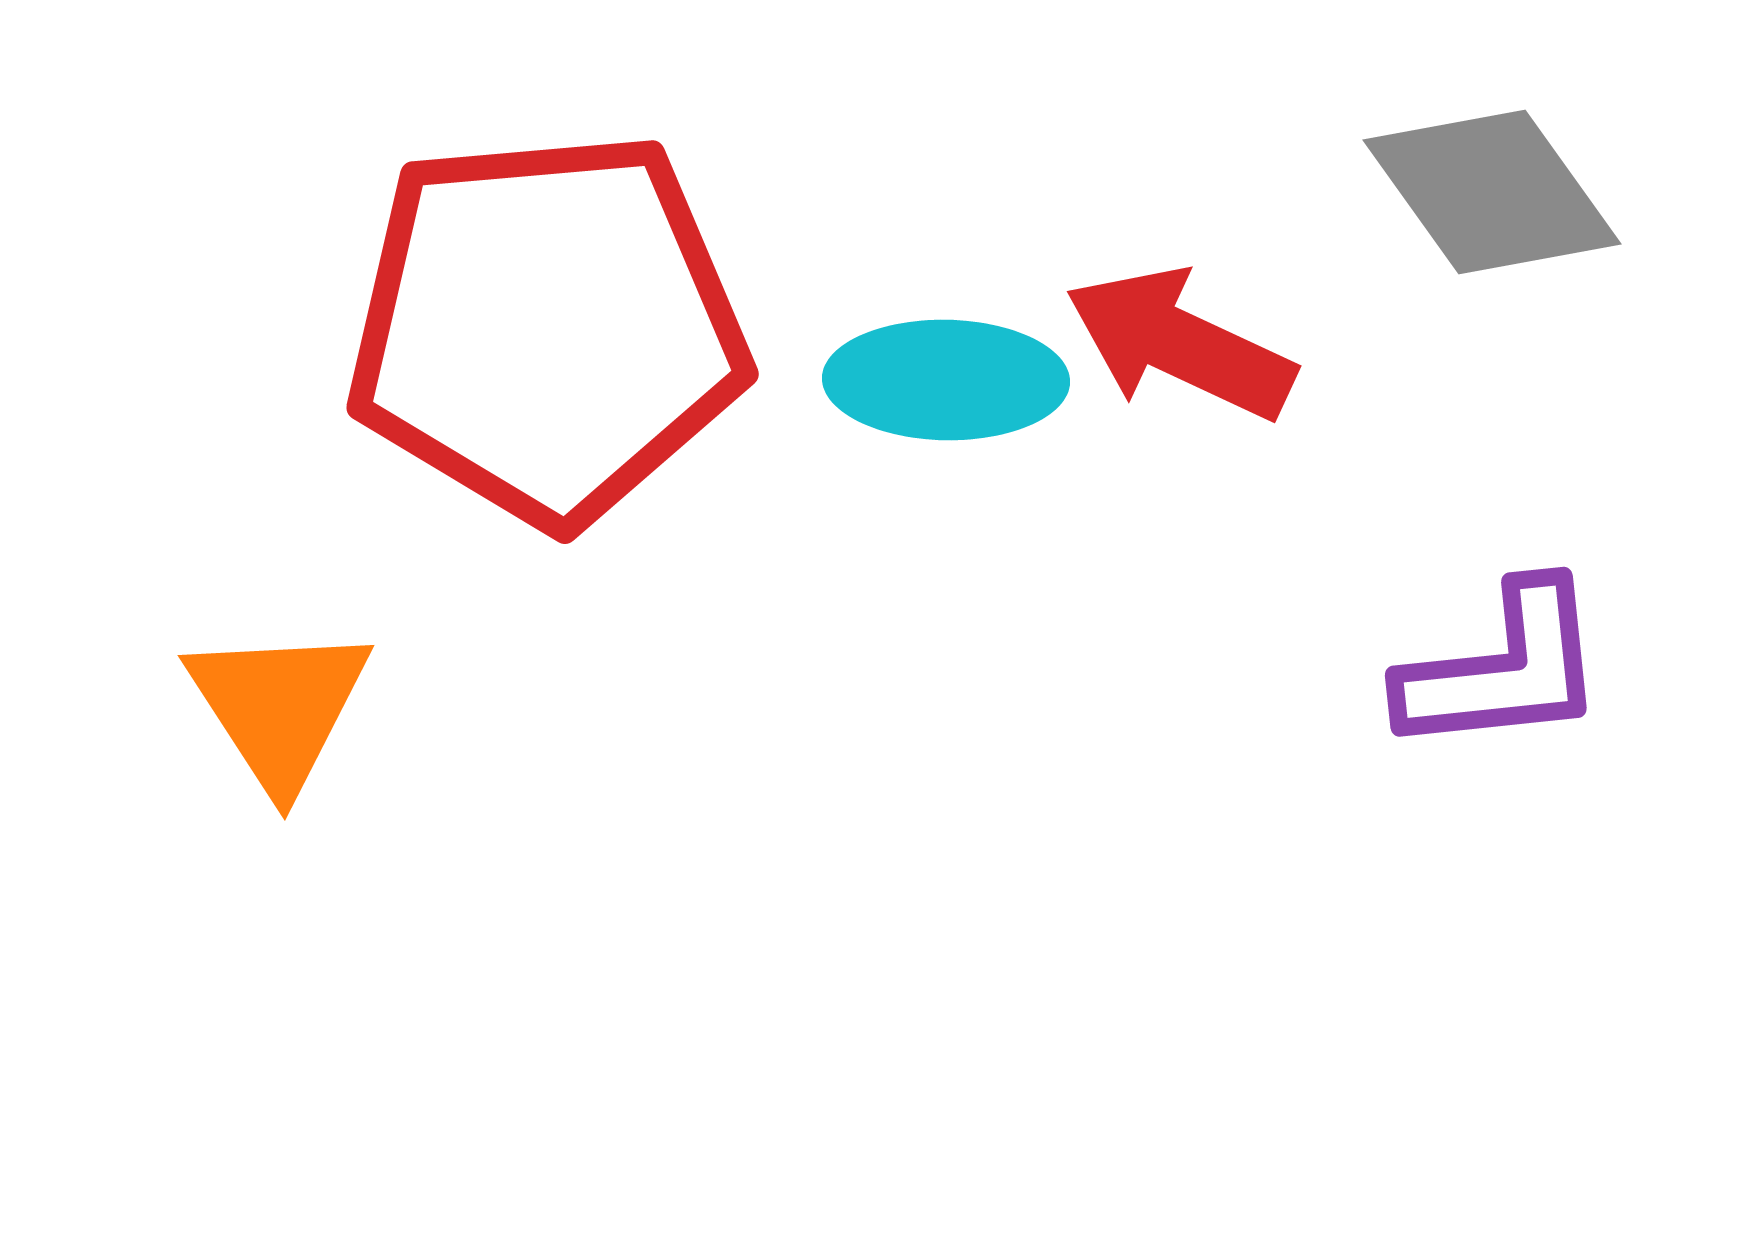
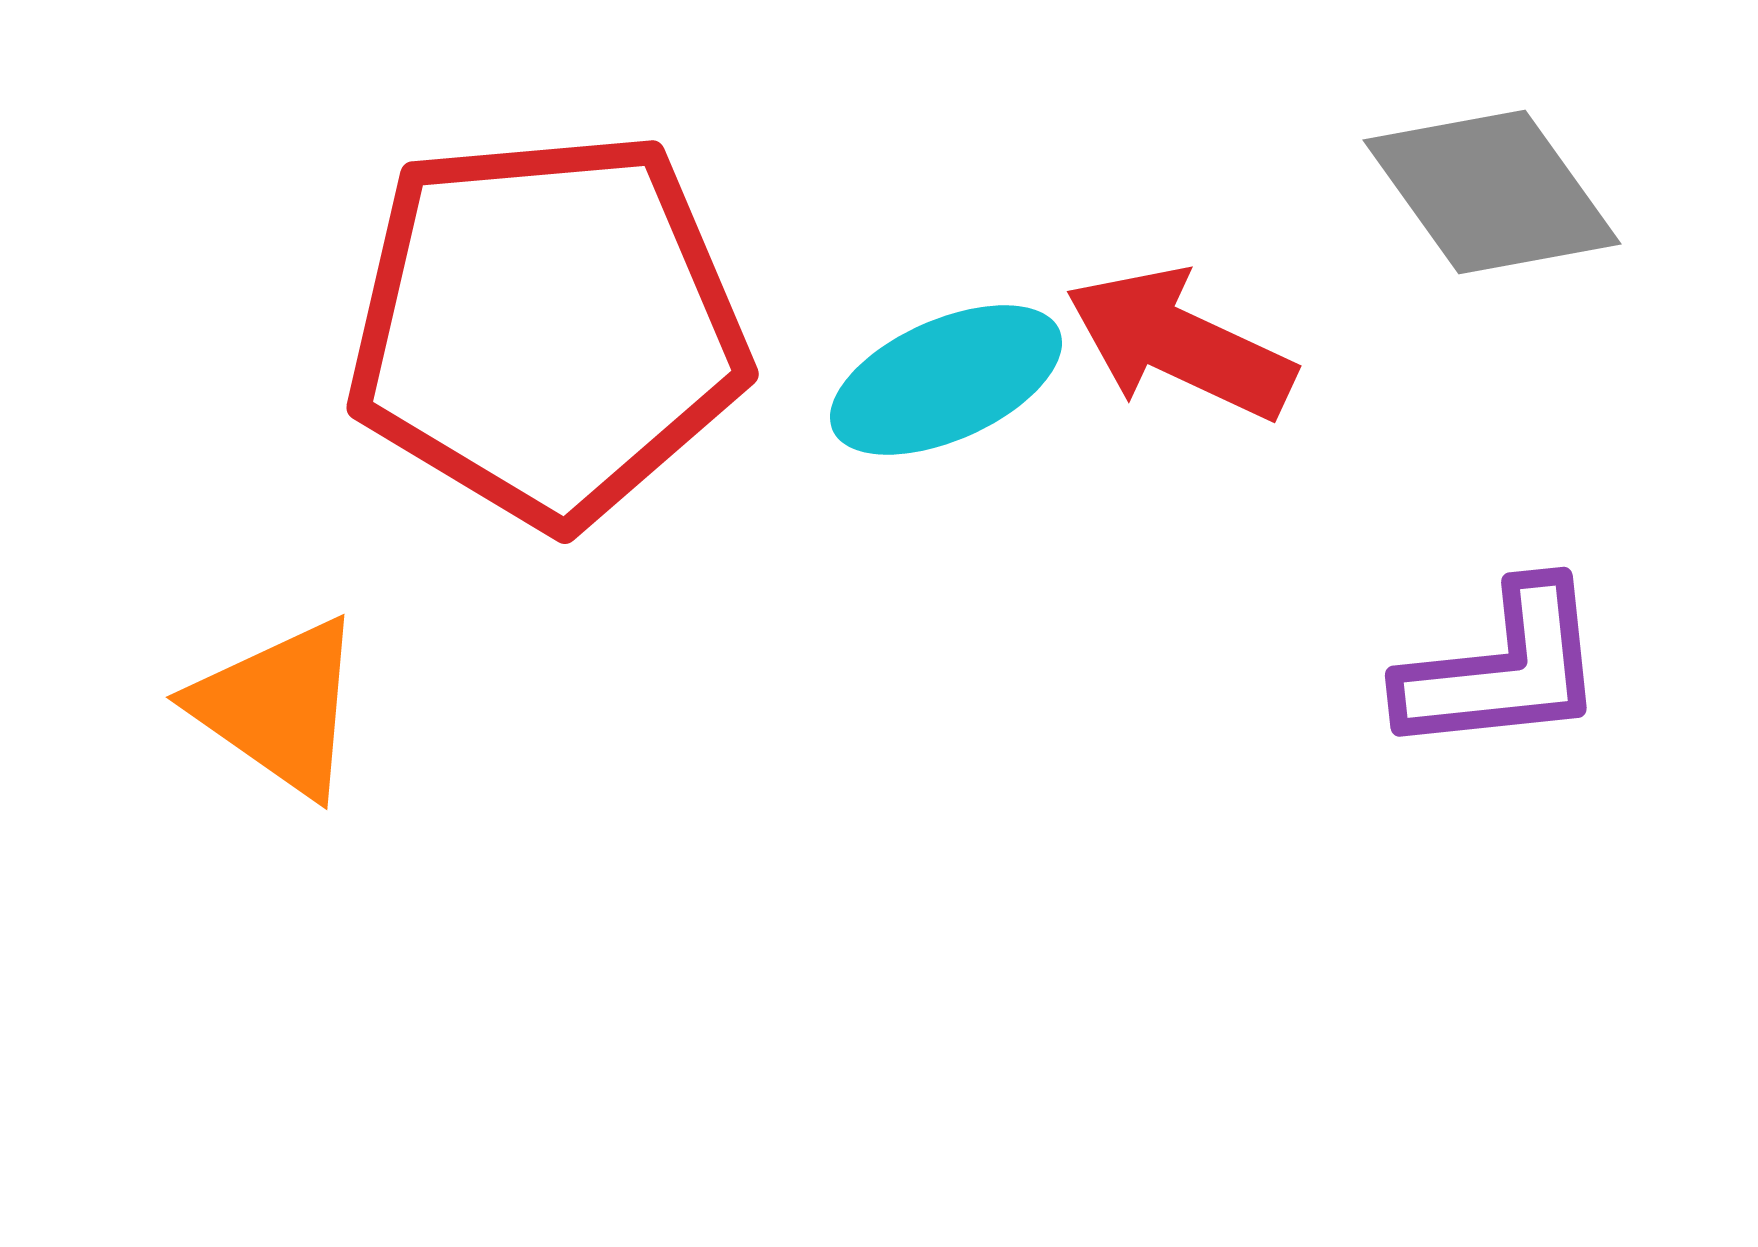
cyan ellipse: rotated 25 degrees counterclockwise
orange triangle: rotated 22 degrees counterclockwise
